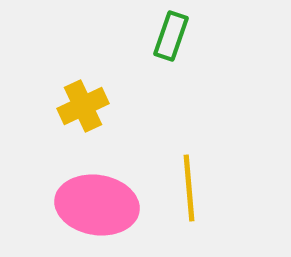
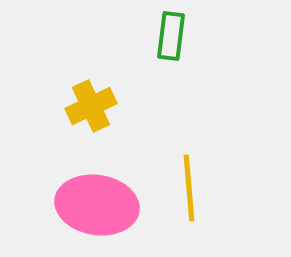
green rectangle: rotated 12 degrees counterclockwise
yellow cross: moved 8 px right
